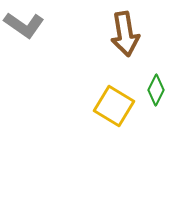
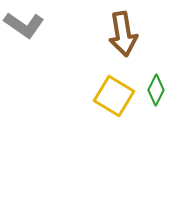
brown arrow: moved 2 px left
yellow square: moved 10 px up
